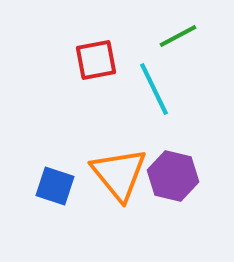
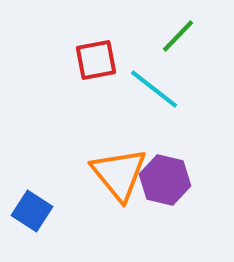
green line: rotated 18 degrees counterclockwise
cyan line: rotated 26 degrees counterclockwise
purple hexagon: moved 8 px left, 4 px down
blue square: moved 23 px left, 25 px down; rotated 15 degrees clockwise
